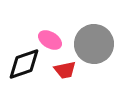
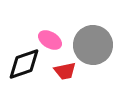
gray circle: moved 1 px left, 1 px down
red trapezoid: moved 1 px down
